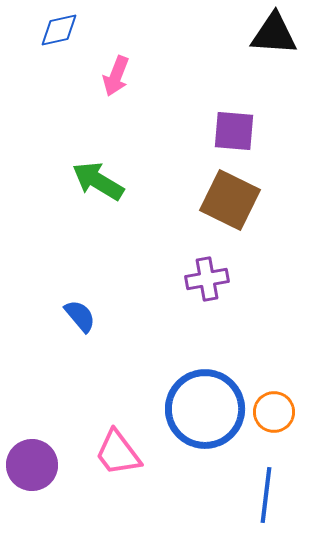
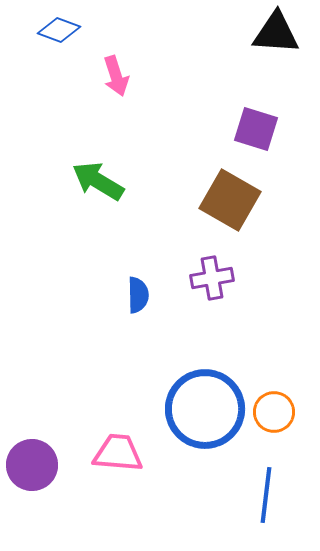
blue diamond: rotated 33 degrees clockwise
black triangle: moved 2 px right, 1 px up
pink arrow: rotated 39 degrees counterclockwise
purple square: moved 22 px right, 2 px up; rotated 12 degrees clockwise
brown square: rotated 4 degrees clockwise
purple cross: moved 5 px right, 1 px up
blue semicircle: moved 58 px right, 21 px up; rotated 39 degrees clockwise
pink trapezoid: rotated 132 degrees clockwise
